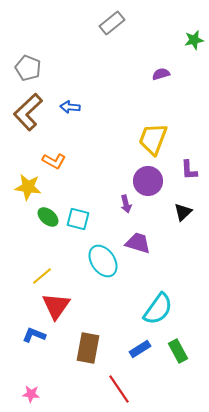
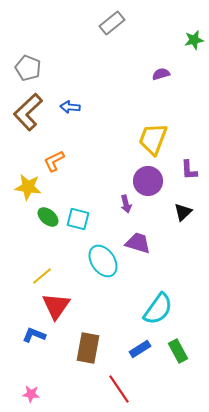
orange L-shape: rotated 125 degrees clockwise
